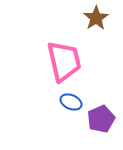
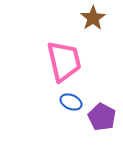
brown star: moved 3 px left
purple pentagon: moved 1 px right, 2 px up; rotated 20 degrees counterclockwise
